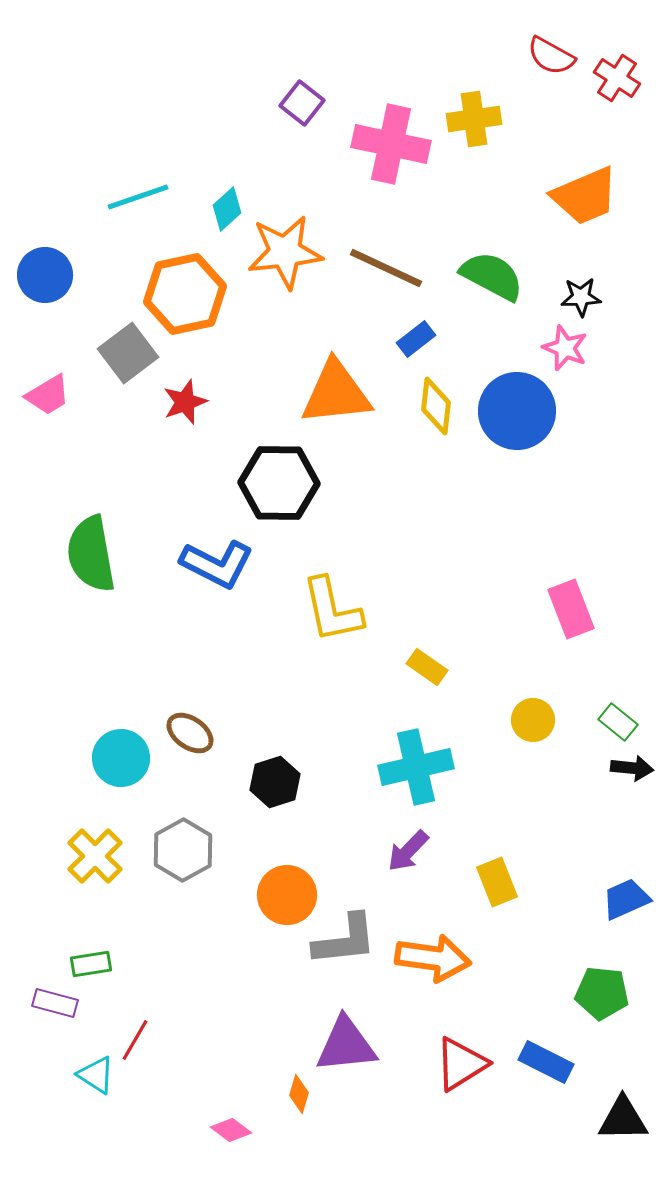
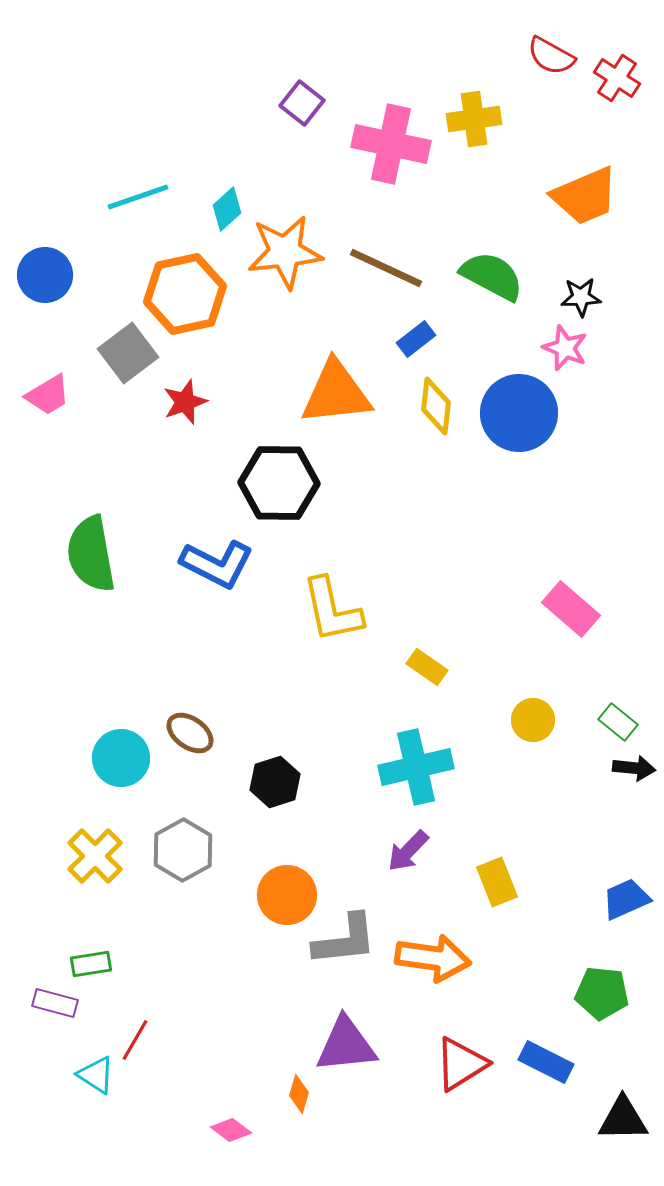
blue circle at (517, 411): moved 2 px right, 2 px down
pink rectangle at (571, 609): rotated 28 degrees counterclockwise
black arrow at (632, 768): moved 2 px right
